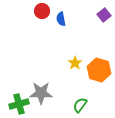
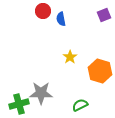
red circle: moved 1 px right
purple square: rotated 16 degrees clockwise
yellow star: moved 5 px left, 6 px up
orange hexagon: moved 1 px right, 1 px down
green semicircle: rotated 28 degrees clockwise
